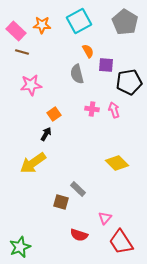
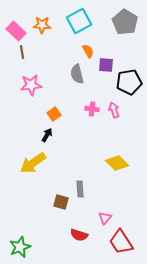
brown line: rotated 64 degrees clockwise
black arrow: moved 1 px right, 1 px down
gray rectangle: moved 2 px right; rotated 42 degrees clockwise
